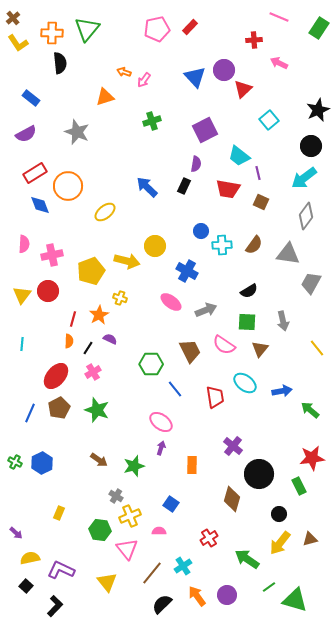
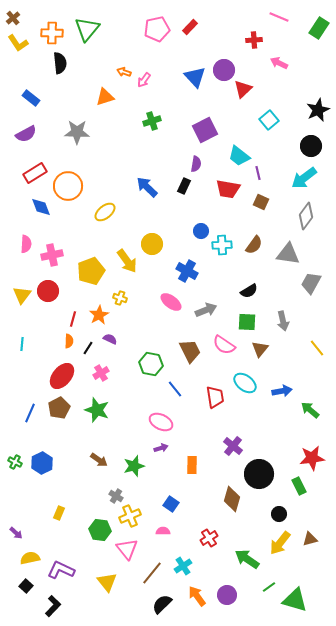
gray star at (77, 132): rotated 20 degrees counterclockwise
blue diamond at (40, 205): moved 1 px right, 2 px down
pink semicircle at (24, 244): moved 2 px right
yellow circle at (155, 246): moved 3 px left, 2 px up
yellow arrow at (127, 261): rotated 40 degrees clockwise
green hexagon at (151, 364): rotated 10 degrees clockwise
pink cross at (93, 372): moved 8 px right, 1 px down
red ellipse at (56, 376): moved 6 px right
pink ellipse at (161, 422): rotated 10 degrees counterclockwise
purple arrow at (161, 448): rotated 56 degrees clockwise
pink semicircle at (159, 531): moved 4 px right
black L-shape at (55, 606): moved 2 px left
